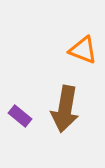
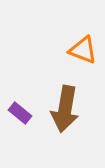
purple rectangle: moved 3 px up
